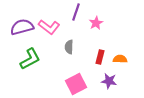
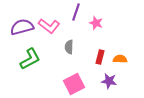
pink star: rotated 24 degrees counterclockwise
pink L-shape: moved 1 px up
pink square: moved 2 px left
